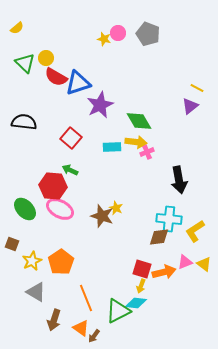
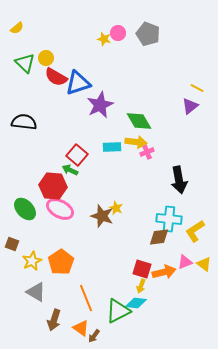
red square at (71, 138): moved 6 px right, 17 px down
